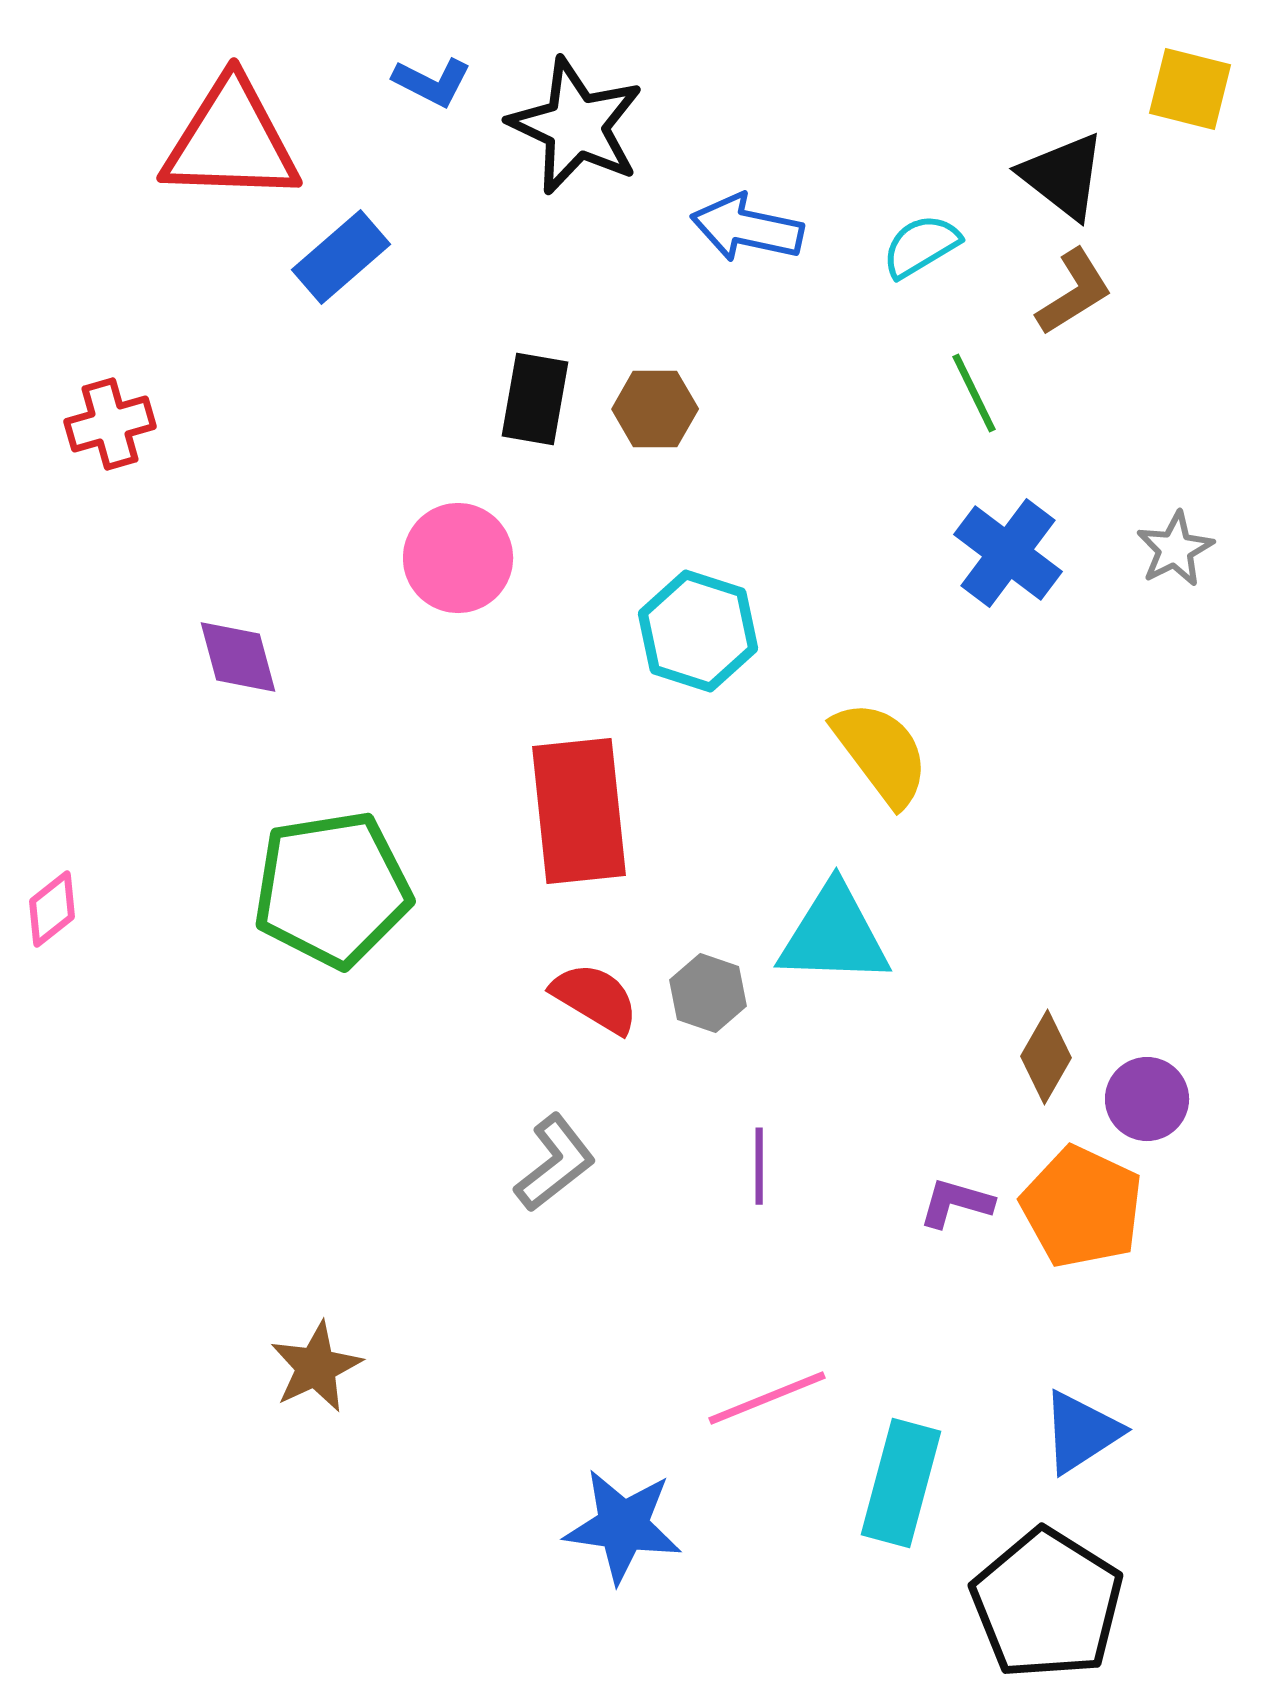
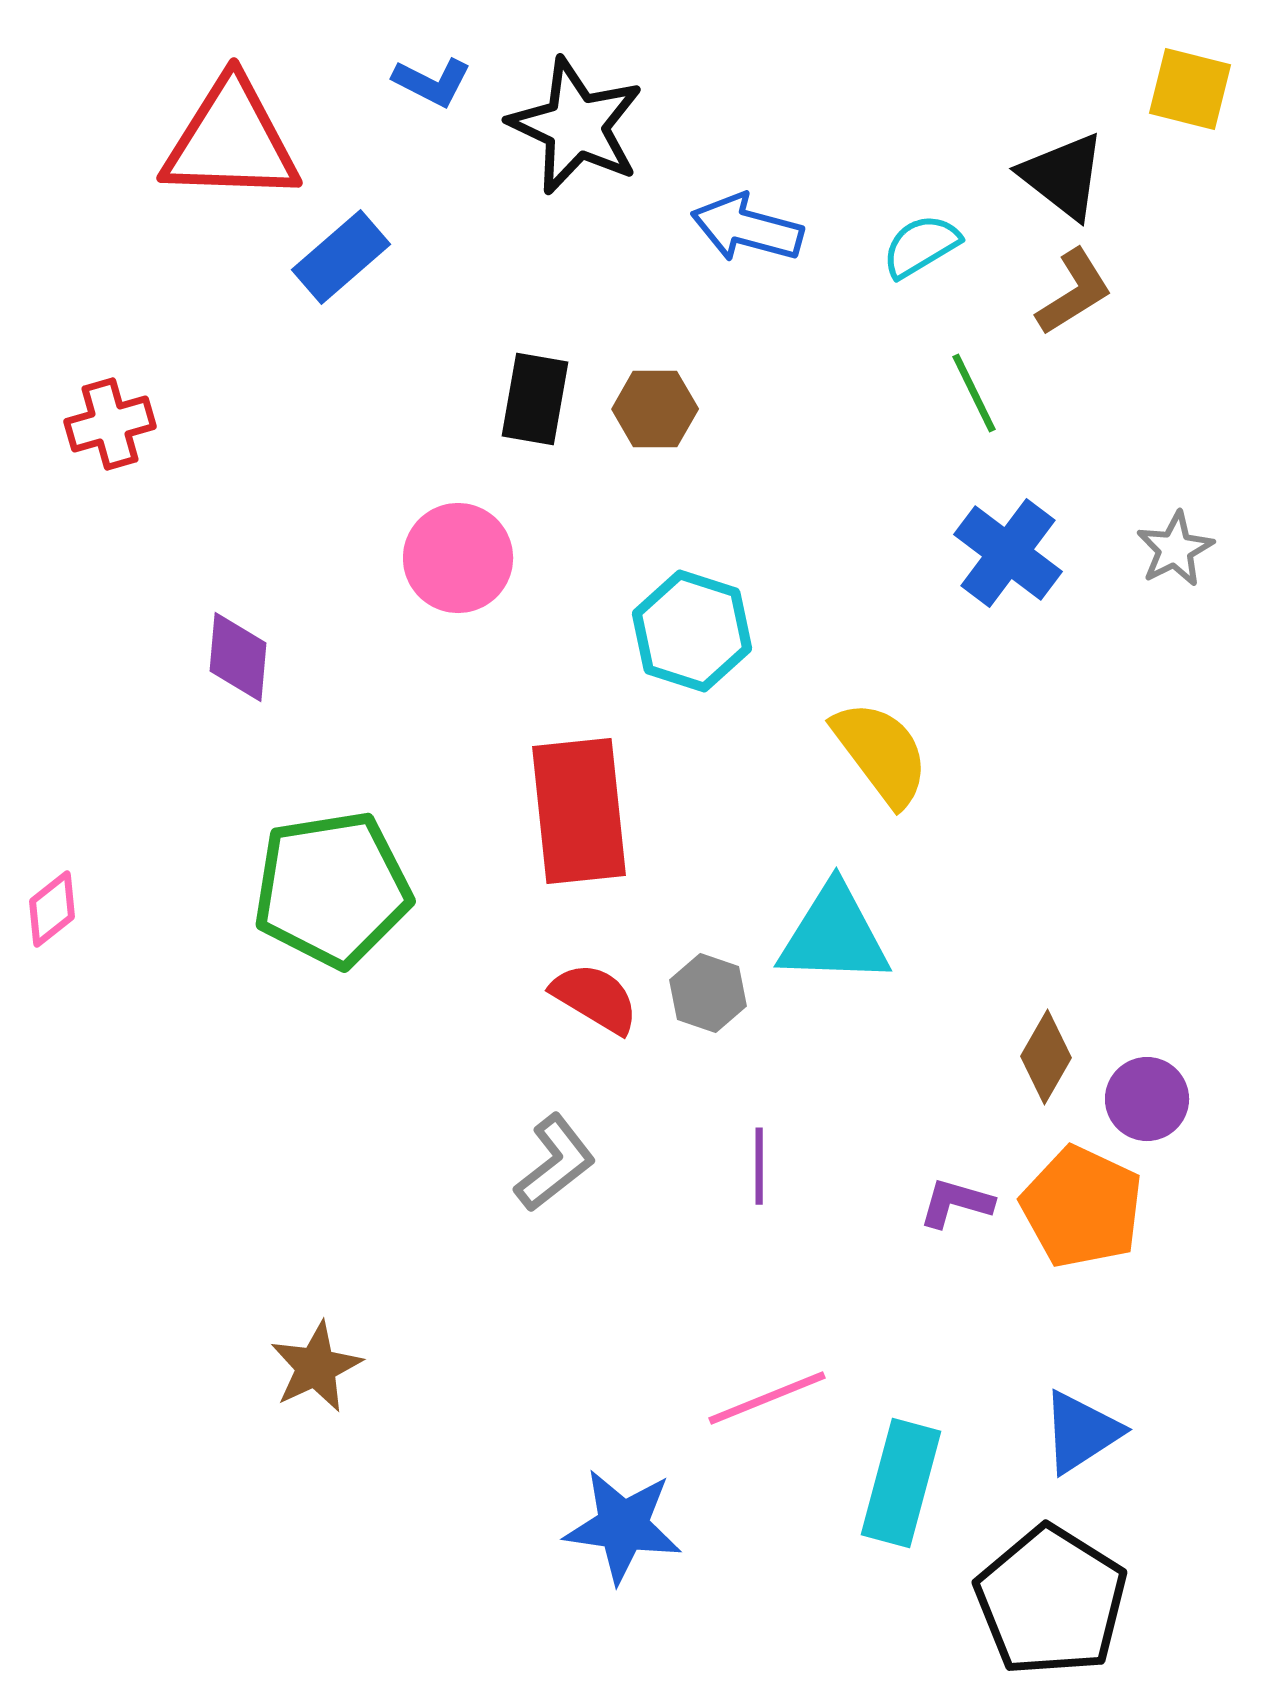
blue arrow: rotated 3 degrees clockwise
cyan hexagon: moved 6 px left
purple diamond: rotated 20 degrees clockwise
black pentagon: moved 4 px right, 3 px up
